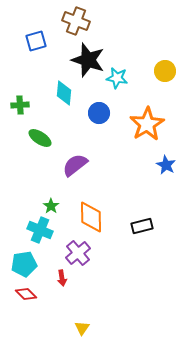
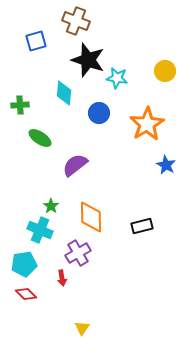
purple cross: rotated 10 degrees clockwise
